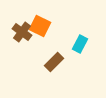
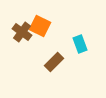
cyan rectangle: rotated 48 degrees counterclockwise
